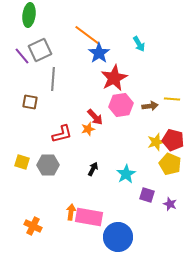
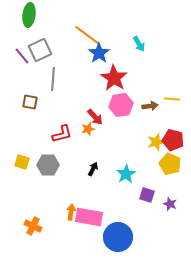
red star: rotated 12 degrees counterclockwise
